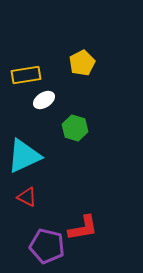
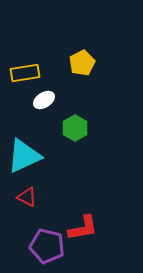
yellow rectangle: moved 1 px left, 2 px up
green hexagon: rotated 15 degrees clockwise
